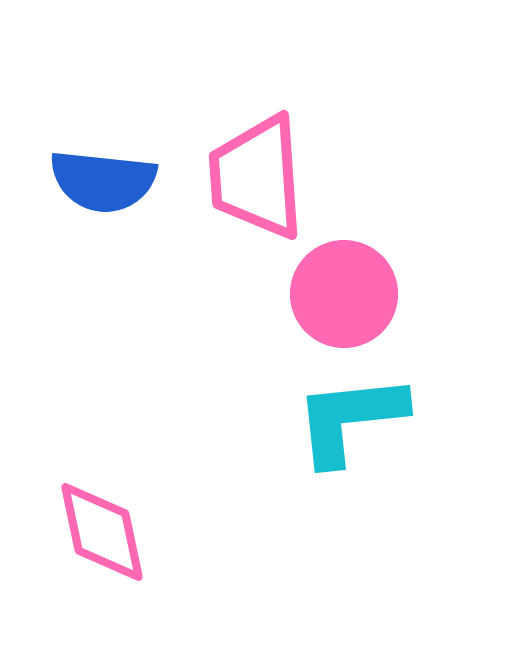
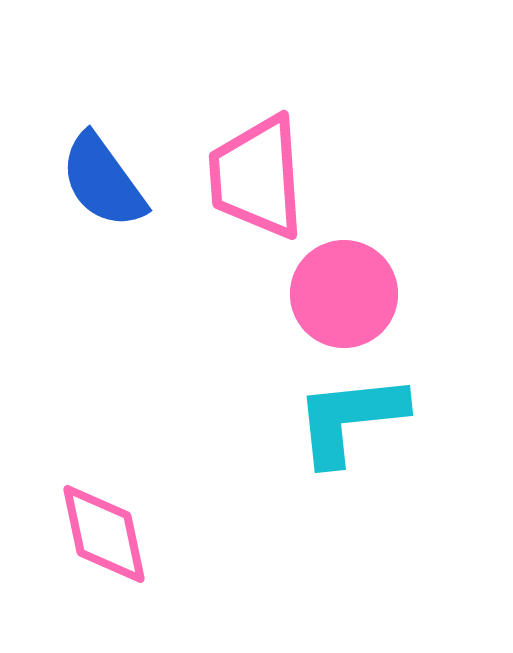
blue semicircle: rotated 48 degrees clockwise
pink diamond: moved 2 px right, 2 px down
